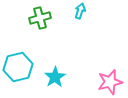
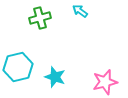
cyan arrow: rotated 70 degrees counterclockwise
cyan star: rotated 20 degrees counterclockwise
pink star: moved 5 px left
